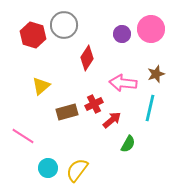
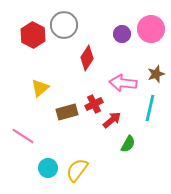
red hexagon: rotated 10 degrees clockwise
yellow triangle: moved 1 px left, 2 px down
